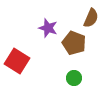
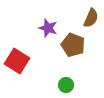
brown pentagon: moved 1 px left, 2 px down
green circle: moved 8 px left, 7 px down
